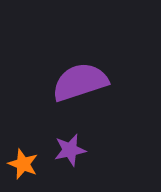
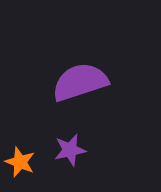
orange star: moved 3 px left, 2 px up
